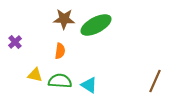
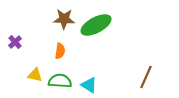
brown line: moved 9 px left, 4 px up
